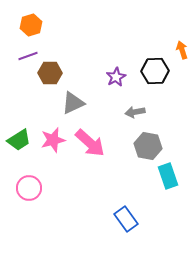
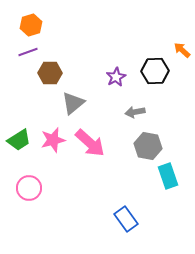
orange arrow: rotated 30 degrees counterclockwise
purple line: moved 4 px up
gray triangle: rotated 15 degrees counterclockwise
